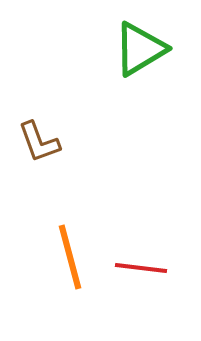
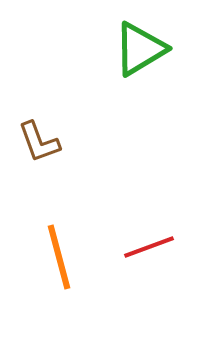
orange line: moved 11 px left
red line: moved 8 px right, 21 px up; rotated 27 degrees counterclockwise
